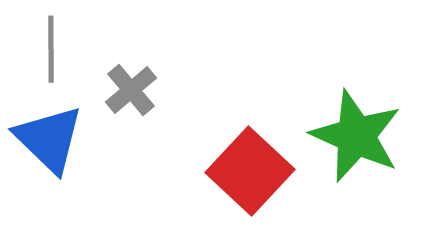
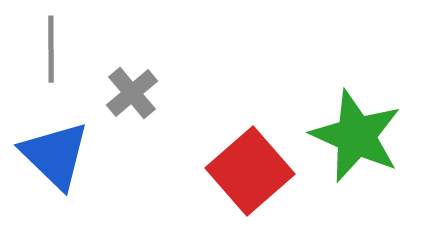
gray cross: moved 1 px right, 3 px down
blue triangle: moved 6 px right, 16 px down
red square: rotated 6 degrees clockwise
